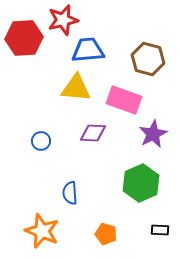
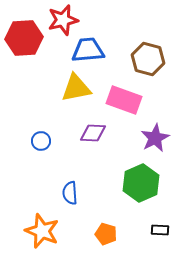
yellow triangle: rotated 16 degrees counterclockwise
purple star: moved 2 px right, 4 px down
